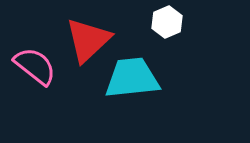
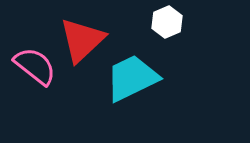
red triangle: moved 6 px left
cyan trapezoid: rotated 20 degrees counterclockwise
